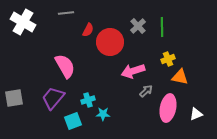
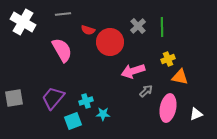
gray line: moved 3 px left, 1 px down
red semicircle: rotated 80 degrees clockwise
pink semicircle: moved 3 px left, 16 px up
cyan cross: moved 2 px left, 1 px down
